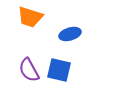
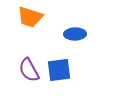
blue ellipse: moved 5 px right; rotated 15 degrees clockwise
blue square: rotated 20 degrees counterclockwise
